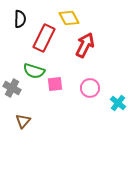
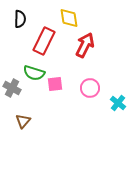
yellow diamond: rotated 20 degrees clockwise
red rectangle: moved 3 px down
green semicircle: moved 2 px down
